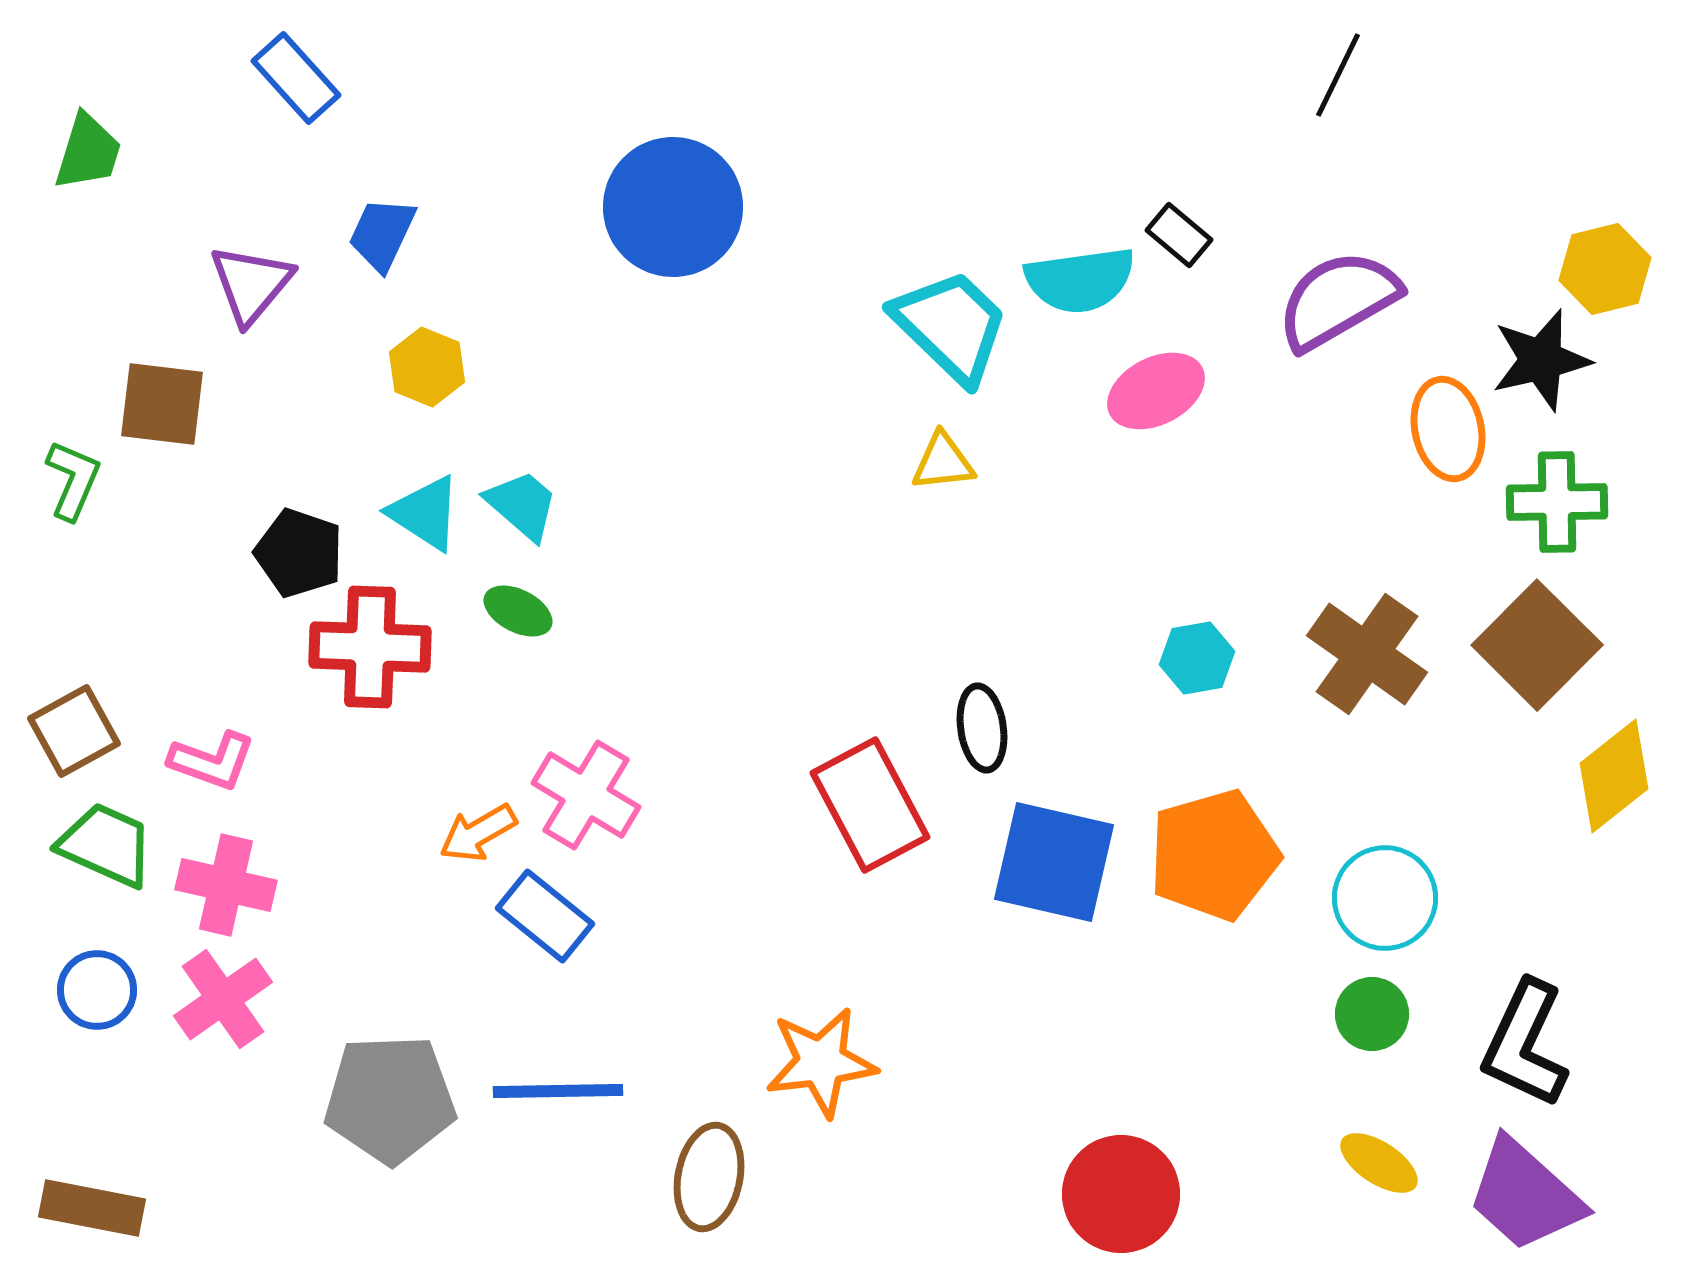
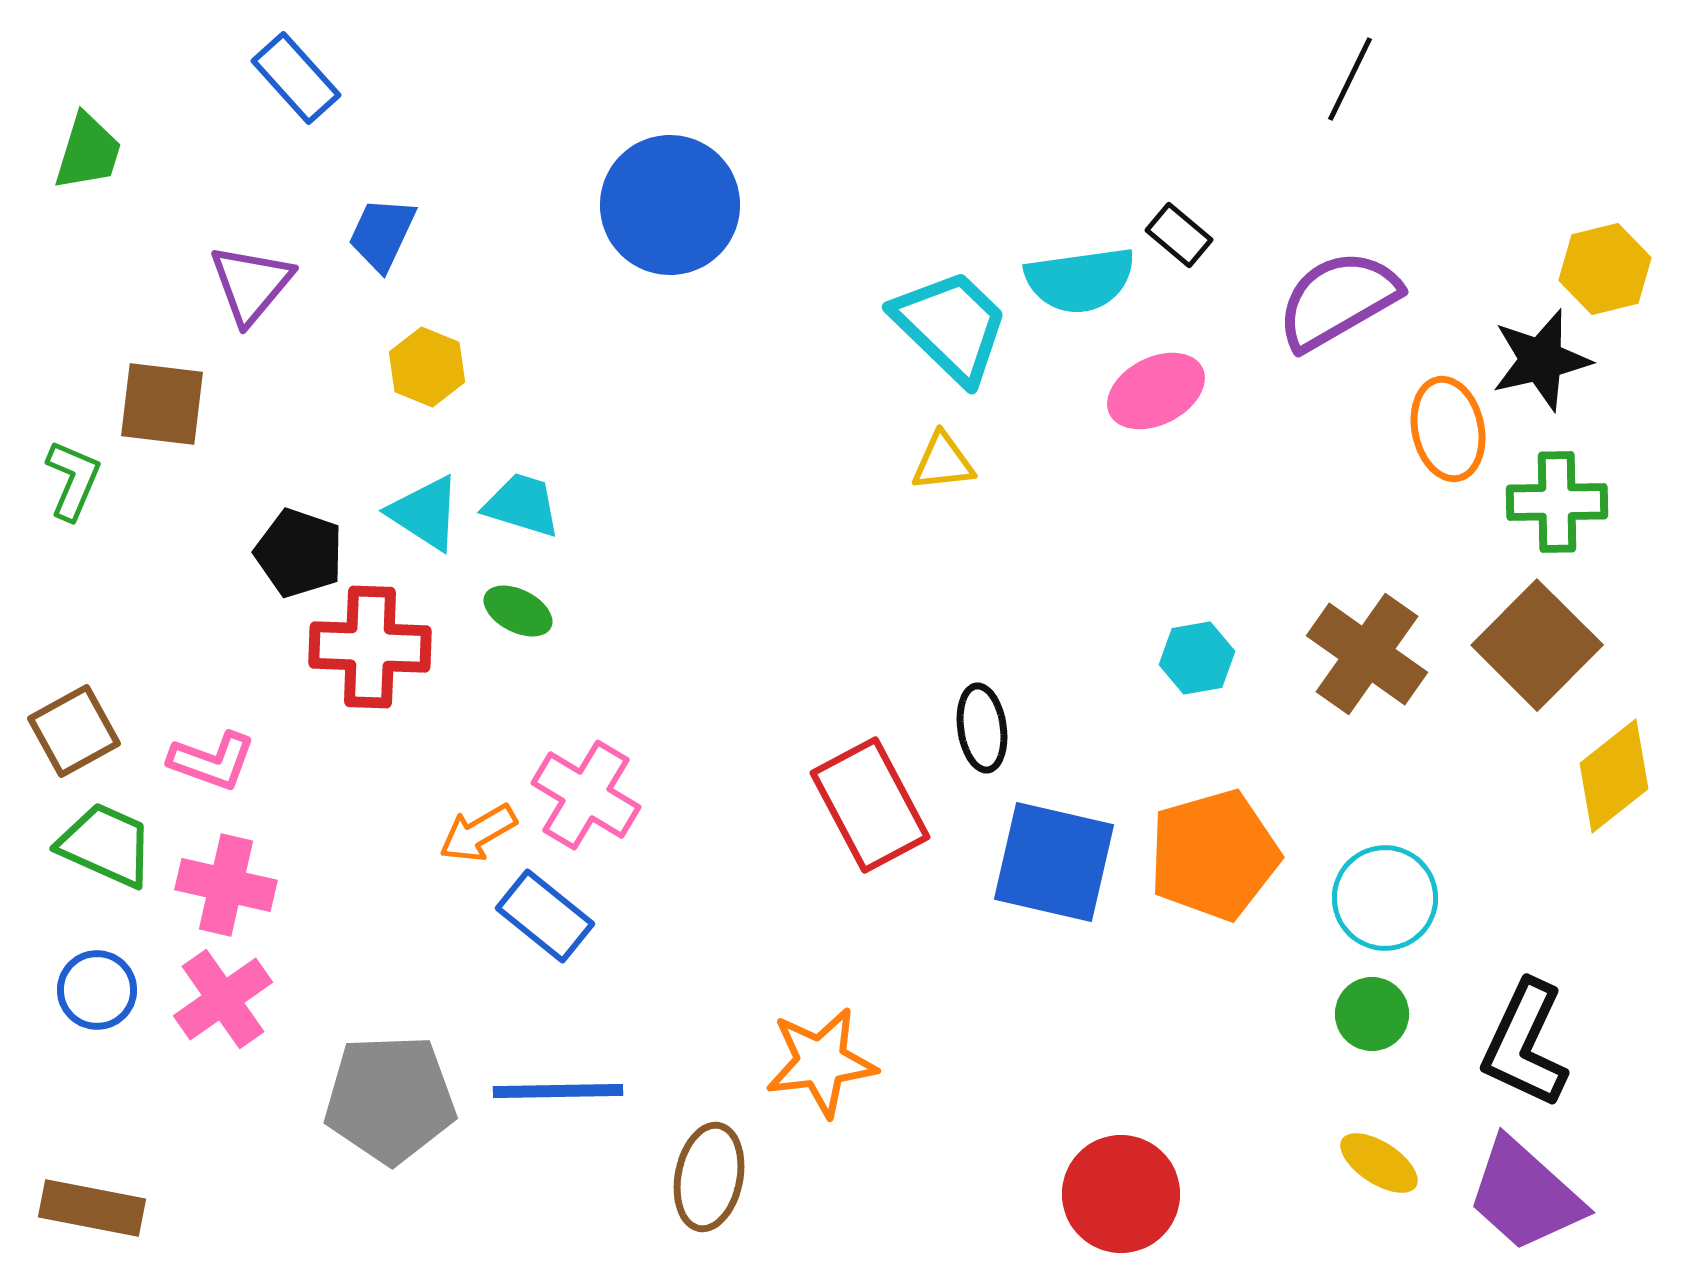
black line at (1338, 75): moved 12 px right, 4 px down
blue circle at (673, 207): moved 3 px left, 2 px up
cyan trapezoid at (522, 505): rotated 24 degrees counterclockwise
